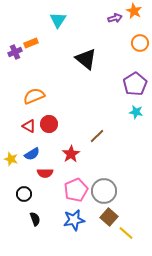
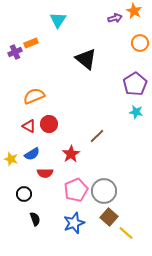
blue star: moved 3 px down; rotated 10 degrees counterclockwise
